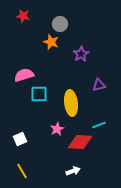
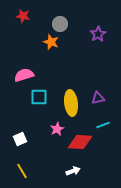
purple star: moved 17 px right, 20 px up
purple triangle: moved 1 px left, 13 px down
cyan square: moved 3 px down
cyan line: moved 4 px right
